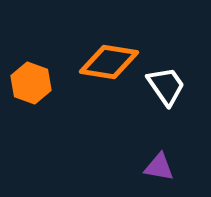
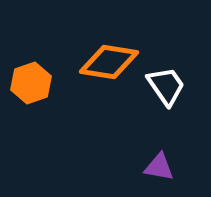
orange hexagon: rotated 21 degrees clockwise
